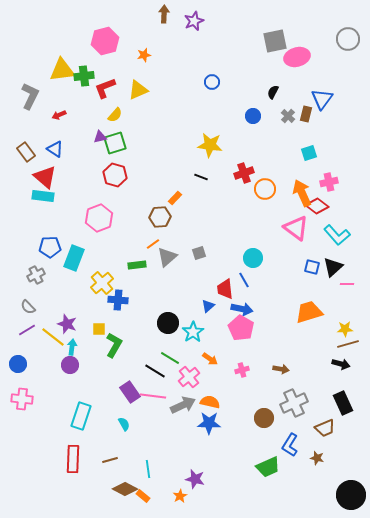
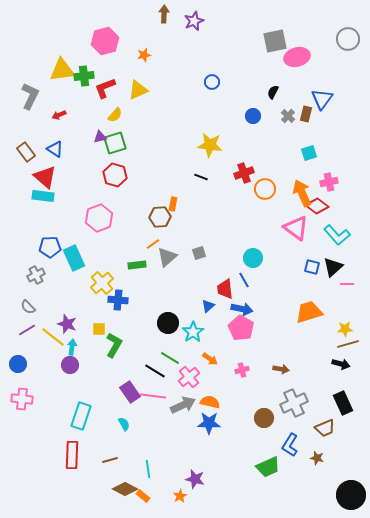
orange rectangle at (175, 198): moved 2 px left, 6 px down; rotated 32 degrees counterclockwise
cyan rectangle at (74, 258): rotated 45 degrees counterclockwise
red rectangle at (73, 459): moved 1 px left, 4 px up
